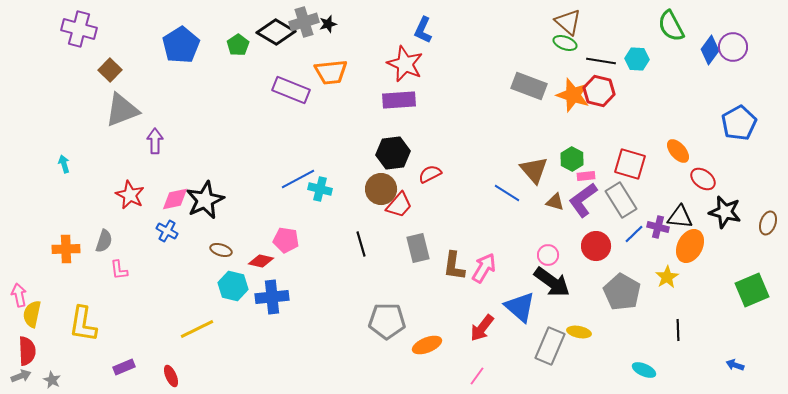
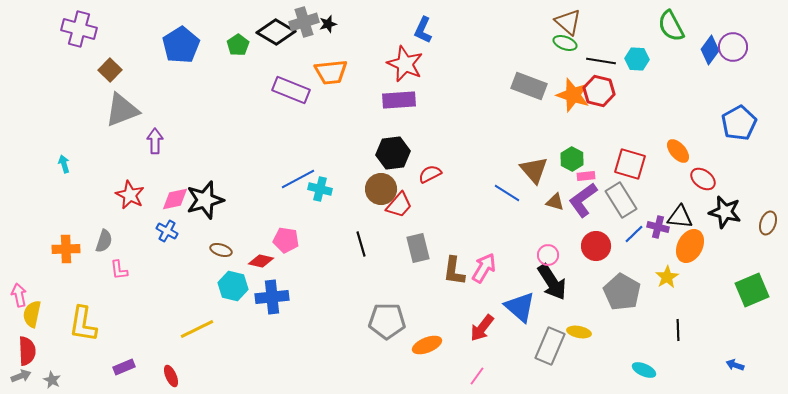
black star at (205, 200): rotated 9 degrees clockwise
brown L-shape at (454, 266): moved 5 px down
black arrow at (552, 282): rotated 21 degrees clockwise
